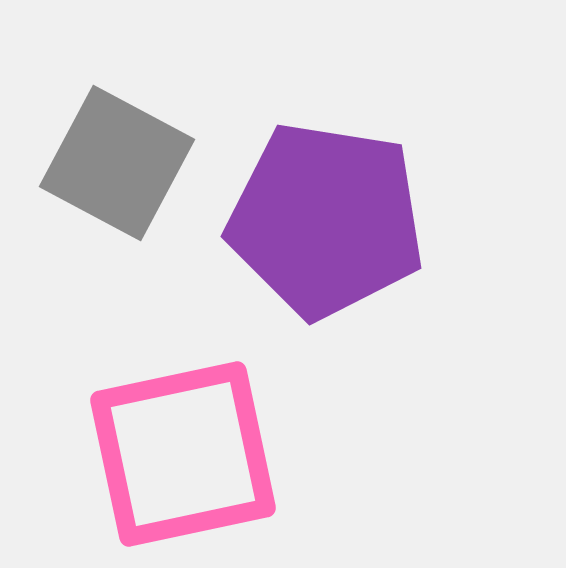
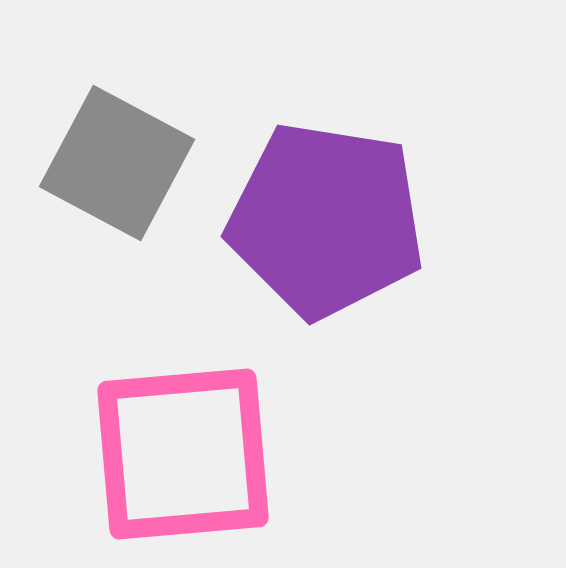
pink square: rotated 7 degrees clockwise
